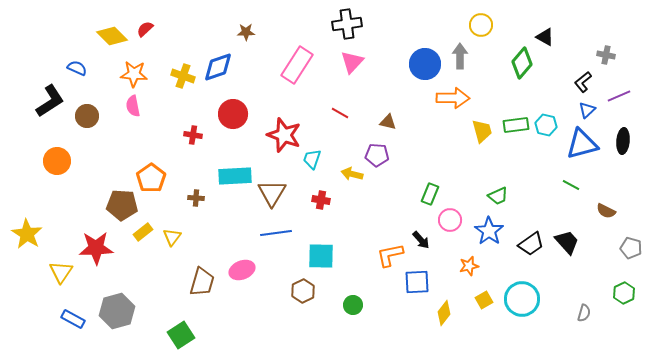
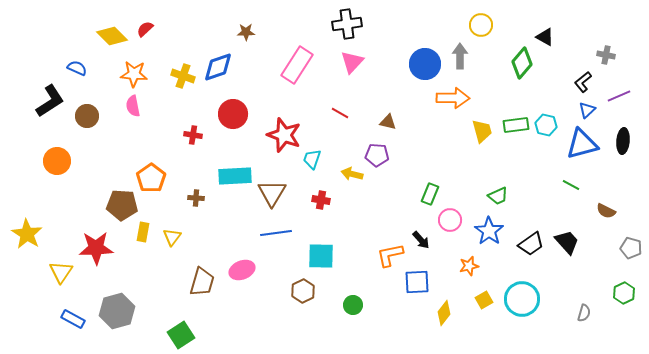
yellow rectangle at (143, 232): rotated 42 degrees counterclockwise
